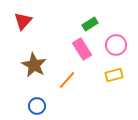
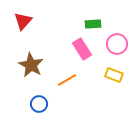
green rectangle: moved 3 px right; rotated 28 degrees clockwise
pink circle: moved 1 px right, 1 px up
brown star: moved 3 px left
yellow rectangle: rotated 36 degrees clockwise
orange line: rotated 18 degrees clockwise
blue circle: moved 2 px right, 2 px up
